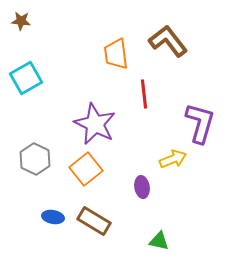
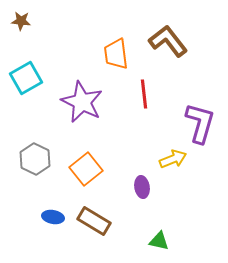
purple star: moved 13 px left, 22 px up
